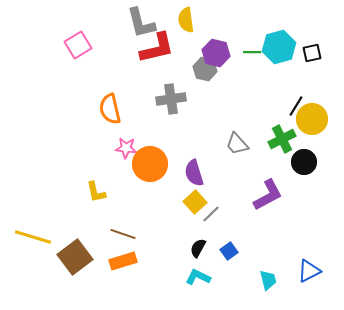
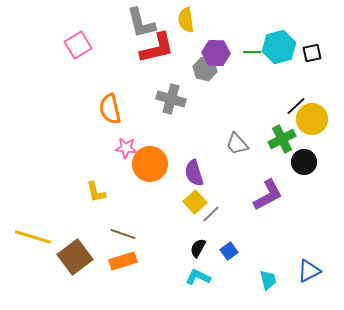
purple hexagon: rotated 12 degrees counterclockwise
gray cross: rotated 24 degrees clockwise
black line: rotated 15 degrees clockwise
